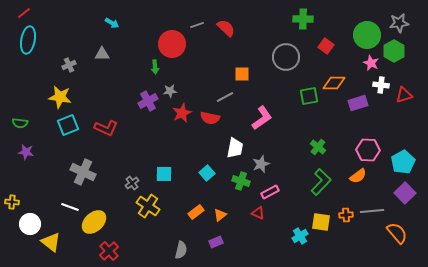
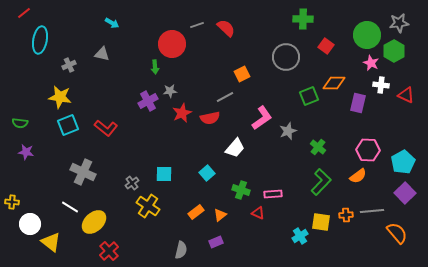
cyan ellipse at (28, 40): moved 12 px right
gray triangle at (102, 54): rotated 14 degrees clockwise
orange square at (242, 74): rotated 28 degrees counterclockwise
red triangle at (404, 95): moved 2 px right; rotated 42 degrees clockwise
green square at (309, 96): rotated 12 degrees counterclockwise
purple rectangle at (358, 103): rotated 60 degrees counterclockwise
red semicircle at (210, 118): rotated 24 degrees counterclockwise
red L-shape at (106, 128): rotated 15 degrees clockwise
white trapezoid at (235, 148): rotated 30 degrees clockwise
gray star at (261, 164): moved 27 px right, 33 px up
green cross at (241, 181): moved 9 px down
pink rectangle at (270, 192): moved 3 px right, 2 px down; rotated 24 degrees clockwise
white line at (70, 207): rotated 12 degrees clockwise
